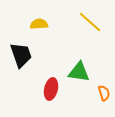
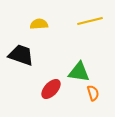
yellow line: moved 1 px up; rotated 55 degrees counterclockwise
black trapezoid: rotated 52 degrees counterclockwise
red ellipse: rotated 30 degrees clockwise
orange semicircle: moved 11 px left
